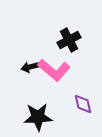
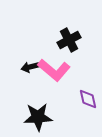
purple diamond: moved 5 px right, 5 px up
